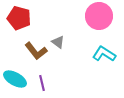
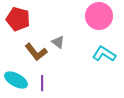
red pentagon: moved 1 px left, 1 px down
brown L-shape: moved 1 px down
cyan ellipse: moved 1 px right, 1 px down
purple line: rotated 14 degrees clockwise
